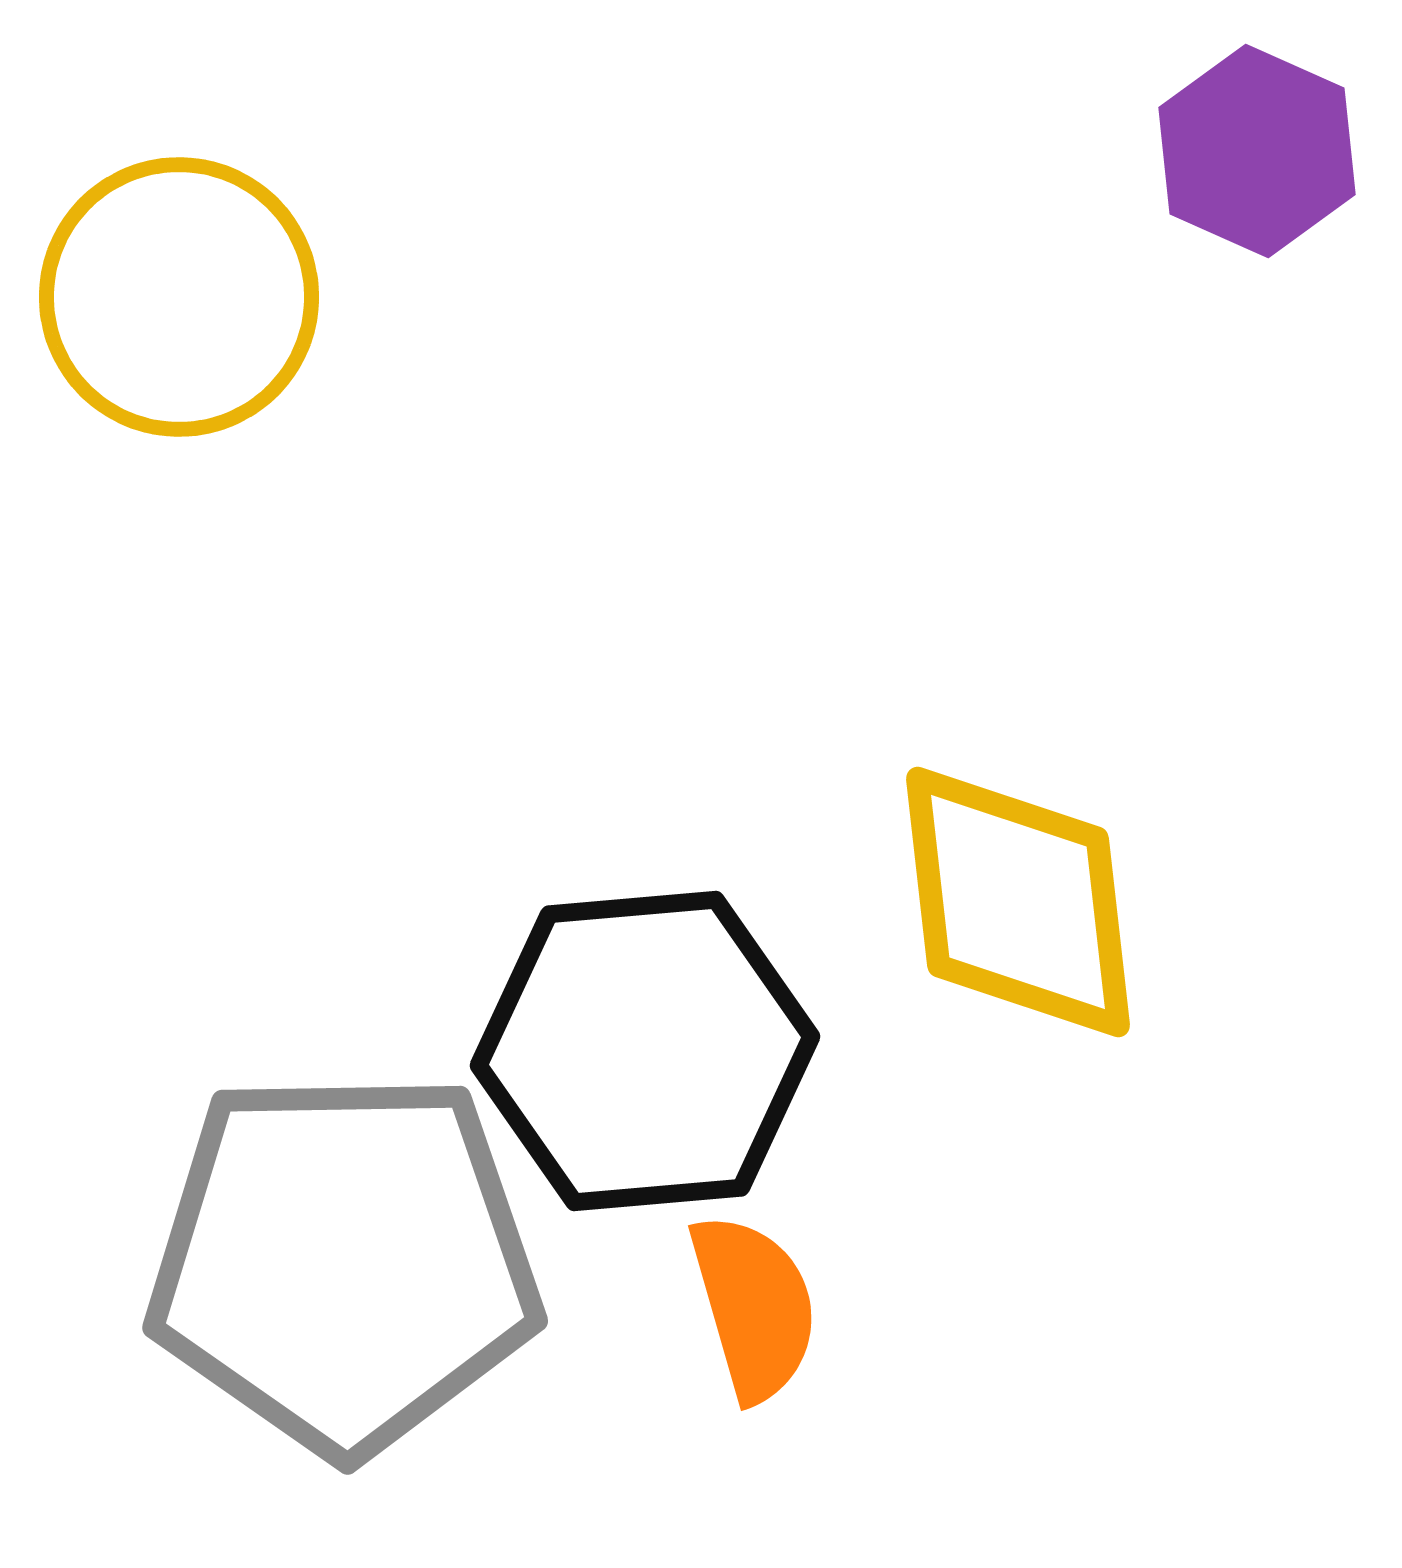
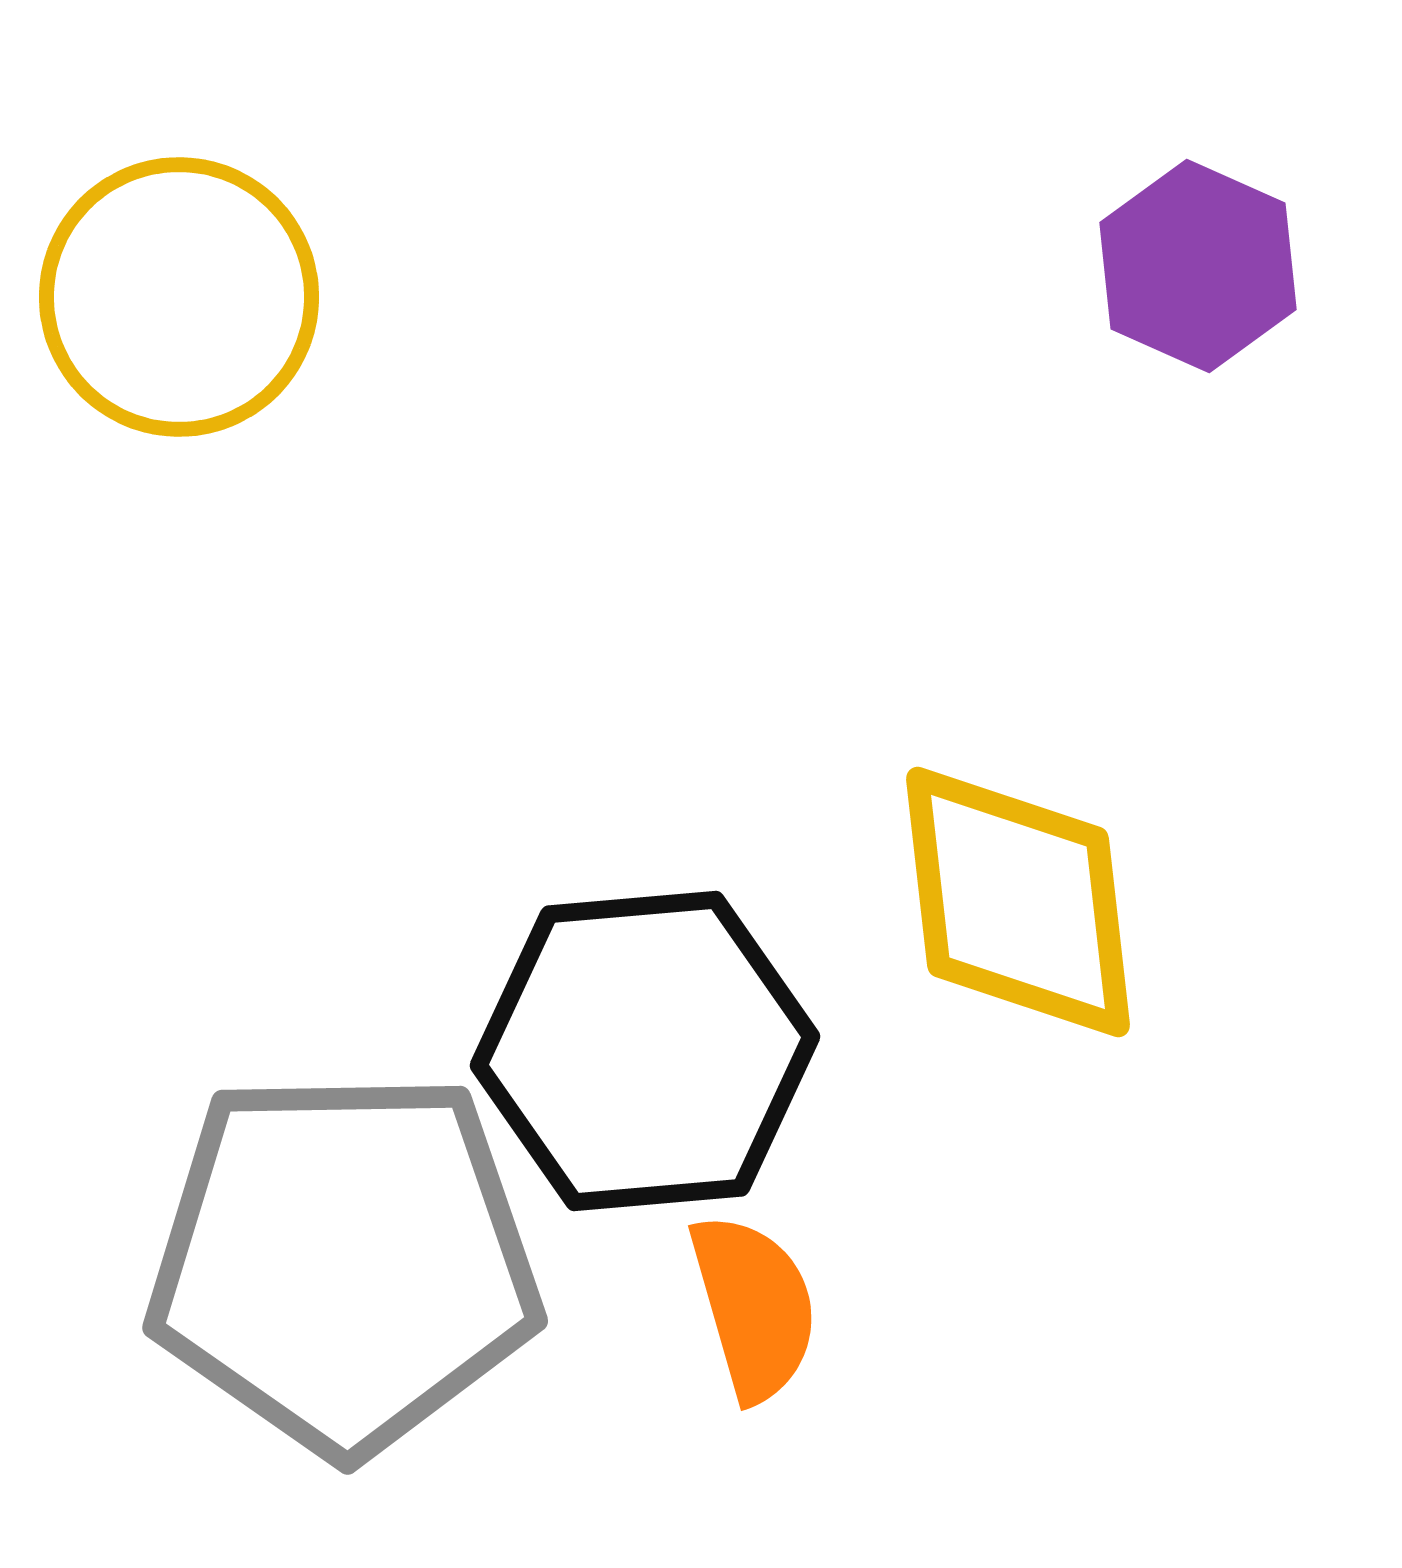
purple hexagon: moved 59 px left, 115 px down
